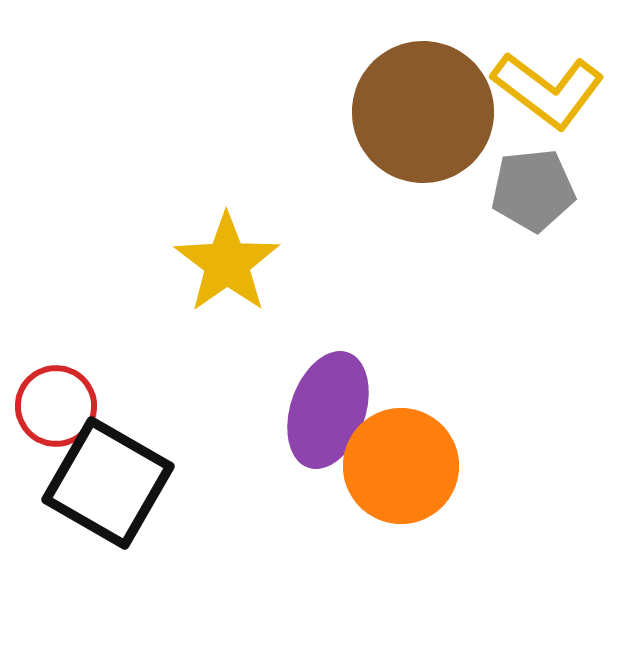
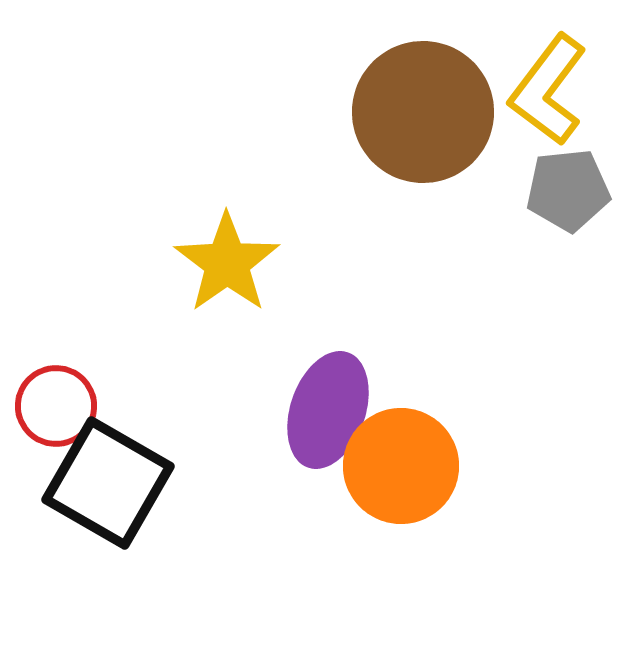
yellow L-shape: rotated 90 degrees clockwise
gray pentagon: moved 35 px right
